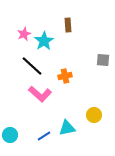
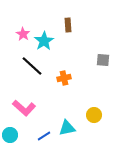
pink star: moved 1 px left; rotated 16 degrees counterclockwise
orange cross: moved 1 px left, 2 px down
pink L-shape: moved 16 px left, 14 px down
